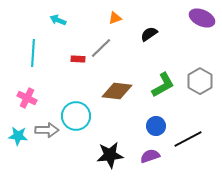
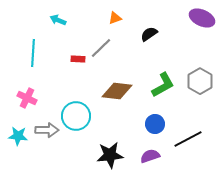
blue circle: moved 1 px left, 2 px up
